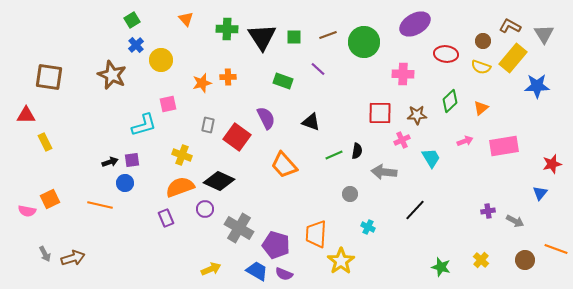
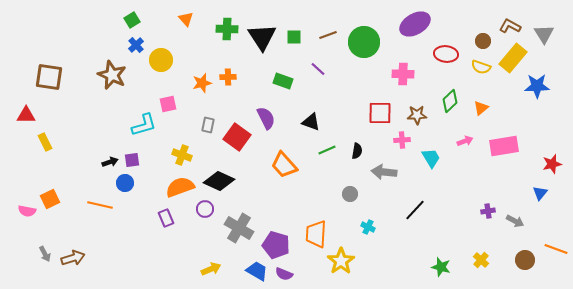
pink cross at (402, 140): rotated 21 degrees clockwise
green line at (334, 155): moved 7 px left, 5 px up
